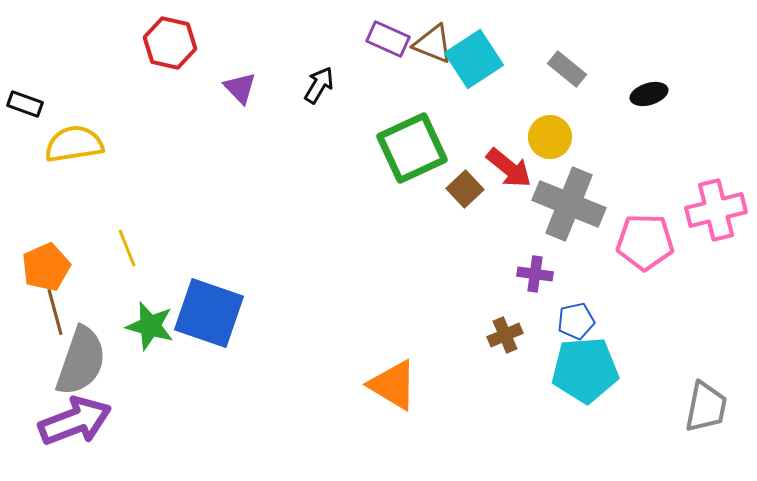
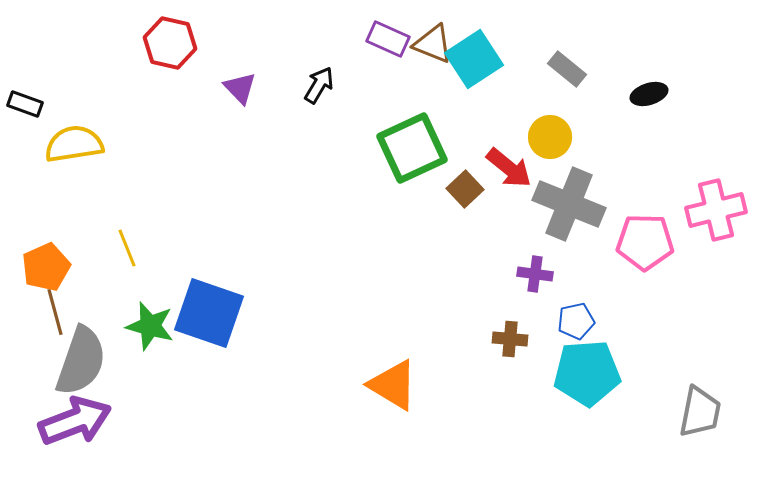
brown cross: moved 5 px right, 4 px down; rotated 28 degrees clockwise
cyan pentagon: moved 2 px right, 3 px down
gray trapezoid: moved 6 px left, 5 px down
